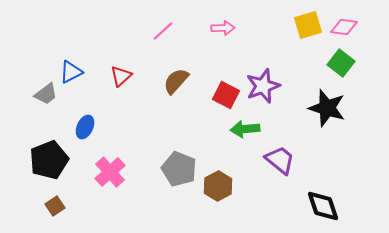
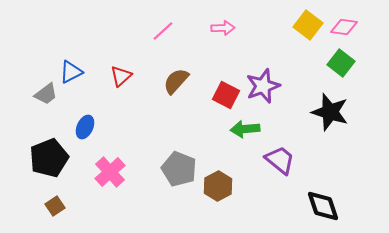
yellow square: rotated 36 degrees counterclockwise
black star: moved 3 px right, 4 px down
black pentagon: moved 2 px up
